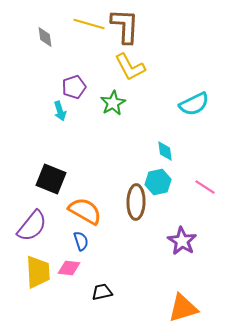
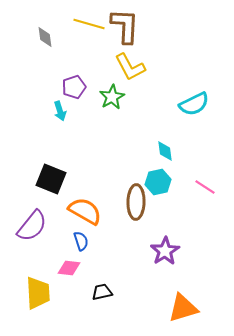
green star: moved 1 px left, 6 px up
purple star: moved 17 px left, 10 px down; rotated 8 degrees clockwise
yellow trapezoid: moved 21 px down
